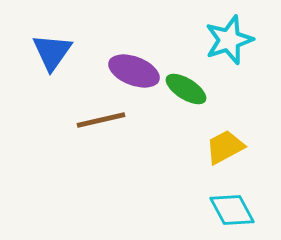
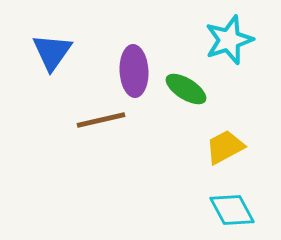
purple ellipse: rotated 66 degrees clockwise
